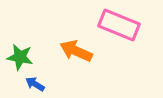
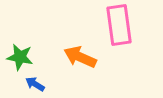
pink rectangle: rotated 60 degrees clockwise
orange arrow: moved 4 px right, 6 px down
